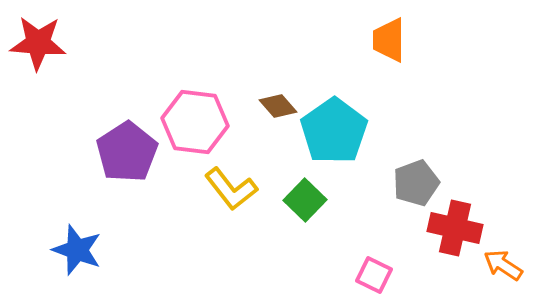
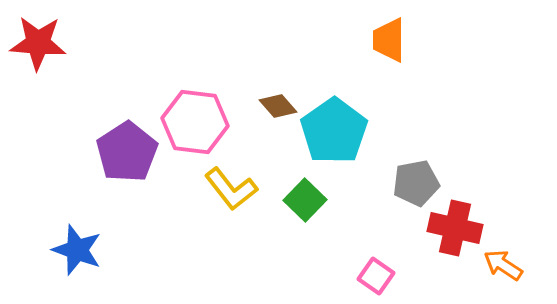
gray pentagon: rotated 9 degrees clockwise
pink square: moved 2 px right, 1 px down; rotated 9 degrees clockwise
